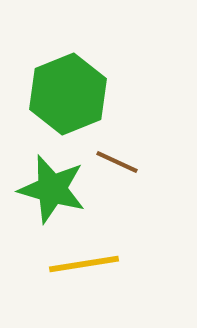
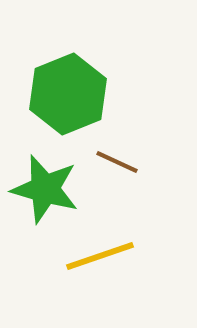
green star: moved 7 px left
yellow line: moved 16 px right, 8 px up; rotated 10 degrees counterclockwise
